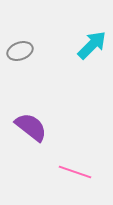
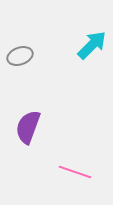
gray ellipse: moved 5 px down
purple semicircle: moved 3 px left; rotated 108 degrees counterclockwise
